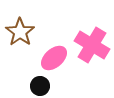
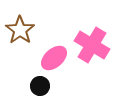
brown star: moved 2 px up
